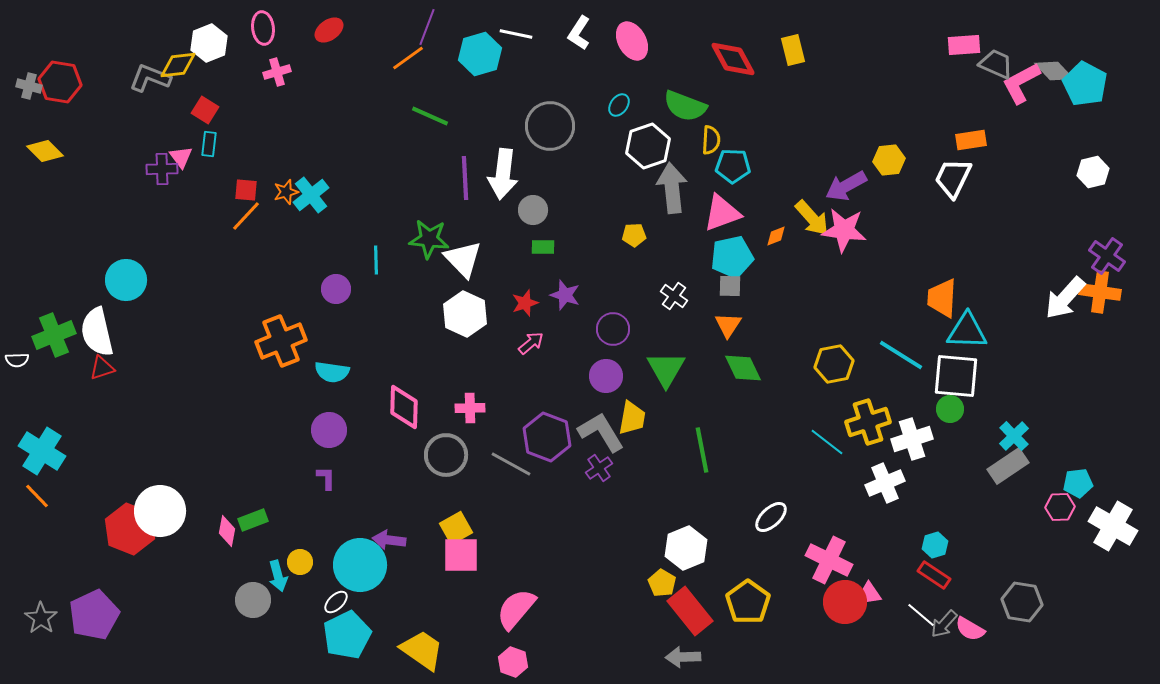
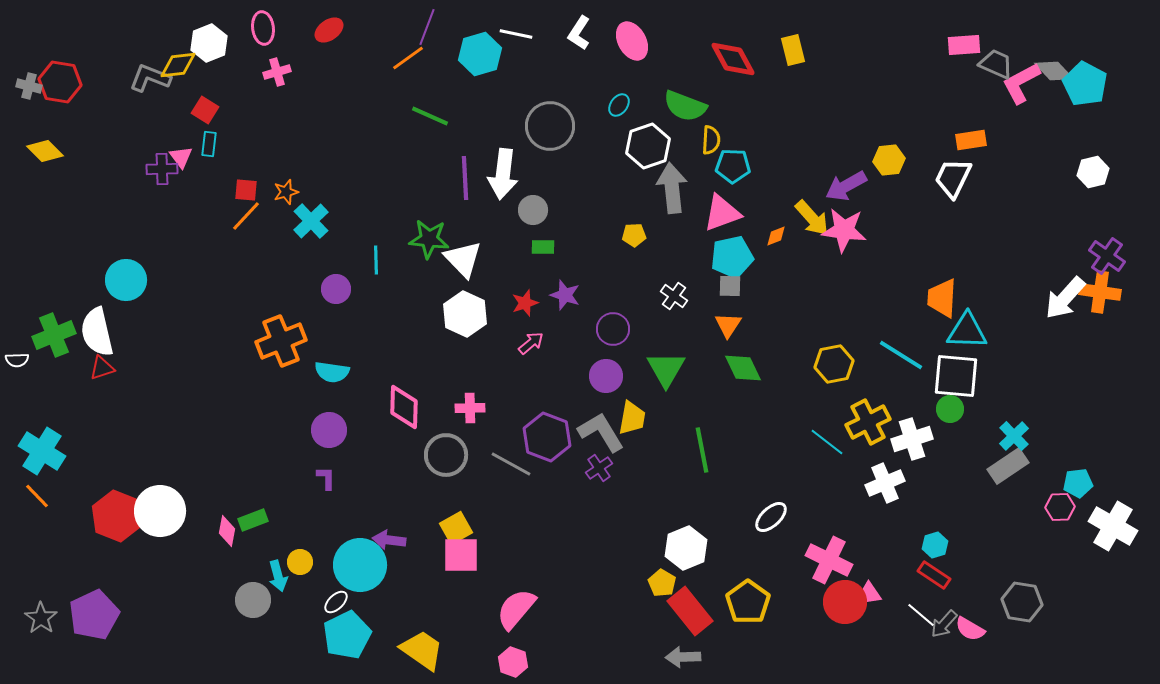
cyan cross at (311, 195): moved 26 px down; rotated 6 degrees counterclockwise
yellow cross at (868, 422): rotated 9 degrees counterclockwise
red hexagon at (130, 529): moved 13 px left, 13 px up
